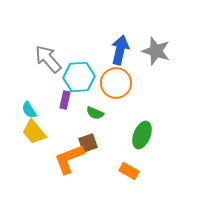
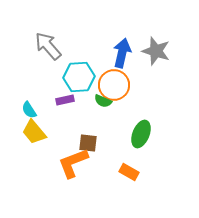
blue arrow: moved 2 px right, 3 px down
gray arrow: moved 13 px up
orange circle: moved 2 px left, 2 px down
purple rectangle: rotated 66 degrees clockwise
green semicircle: moved 8 px right, 12 px up
green ellipse: moved 1 px left, 1 px up
brown square: rotated 24 degrees clockwise
orange L-shape: moved 4 px right, 4 px down
orange rectangle: moved 1 px down
